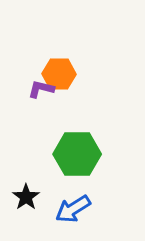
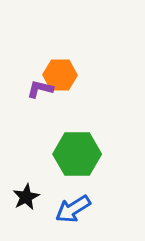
orange hexagon: moved 1 px right, 1 px down
purple L-shape: moved 1 px left
black star: rotated 8 degrees clockwise
